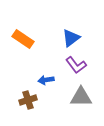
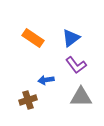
orange rectangle: moved 10 px right, 1 px up
